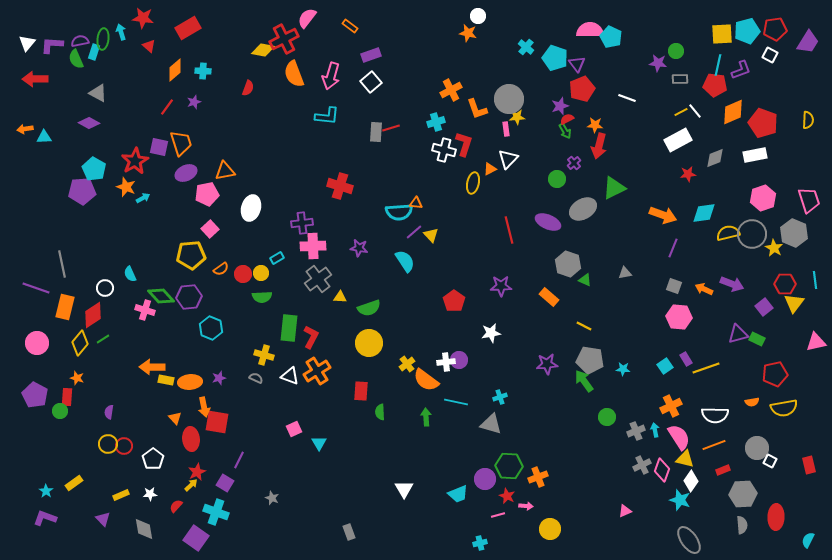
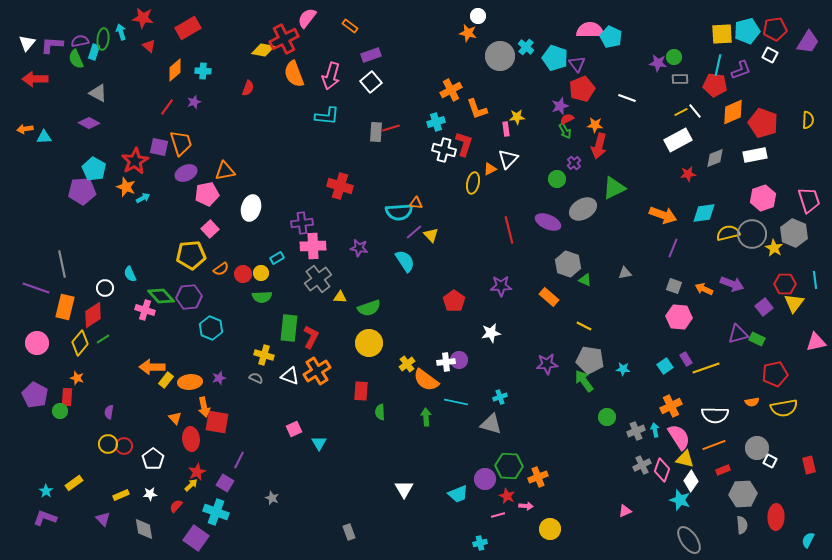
green circle at (676, 51): moved 2 px left, 6 px down
gray circle at (509, 99): moved 9 px left, 43 px up
yellow rectangle at (166, 380): rotated 63 degrees counterclockwise
